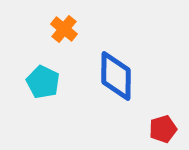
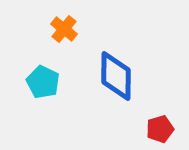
red pentagon: moved 3 px left
